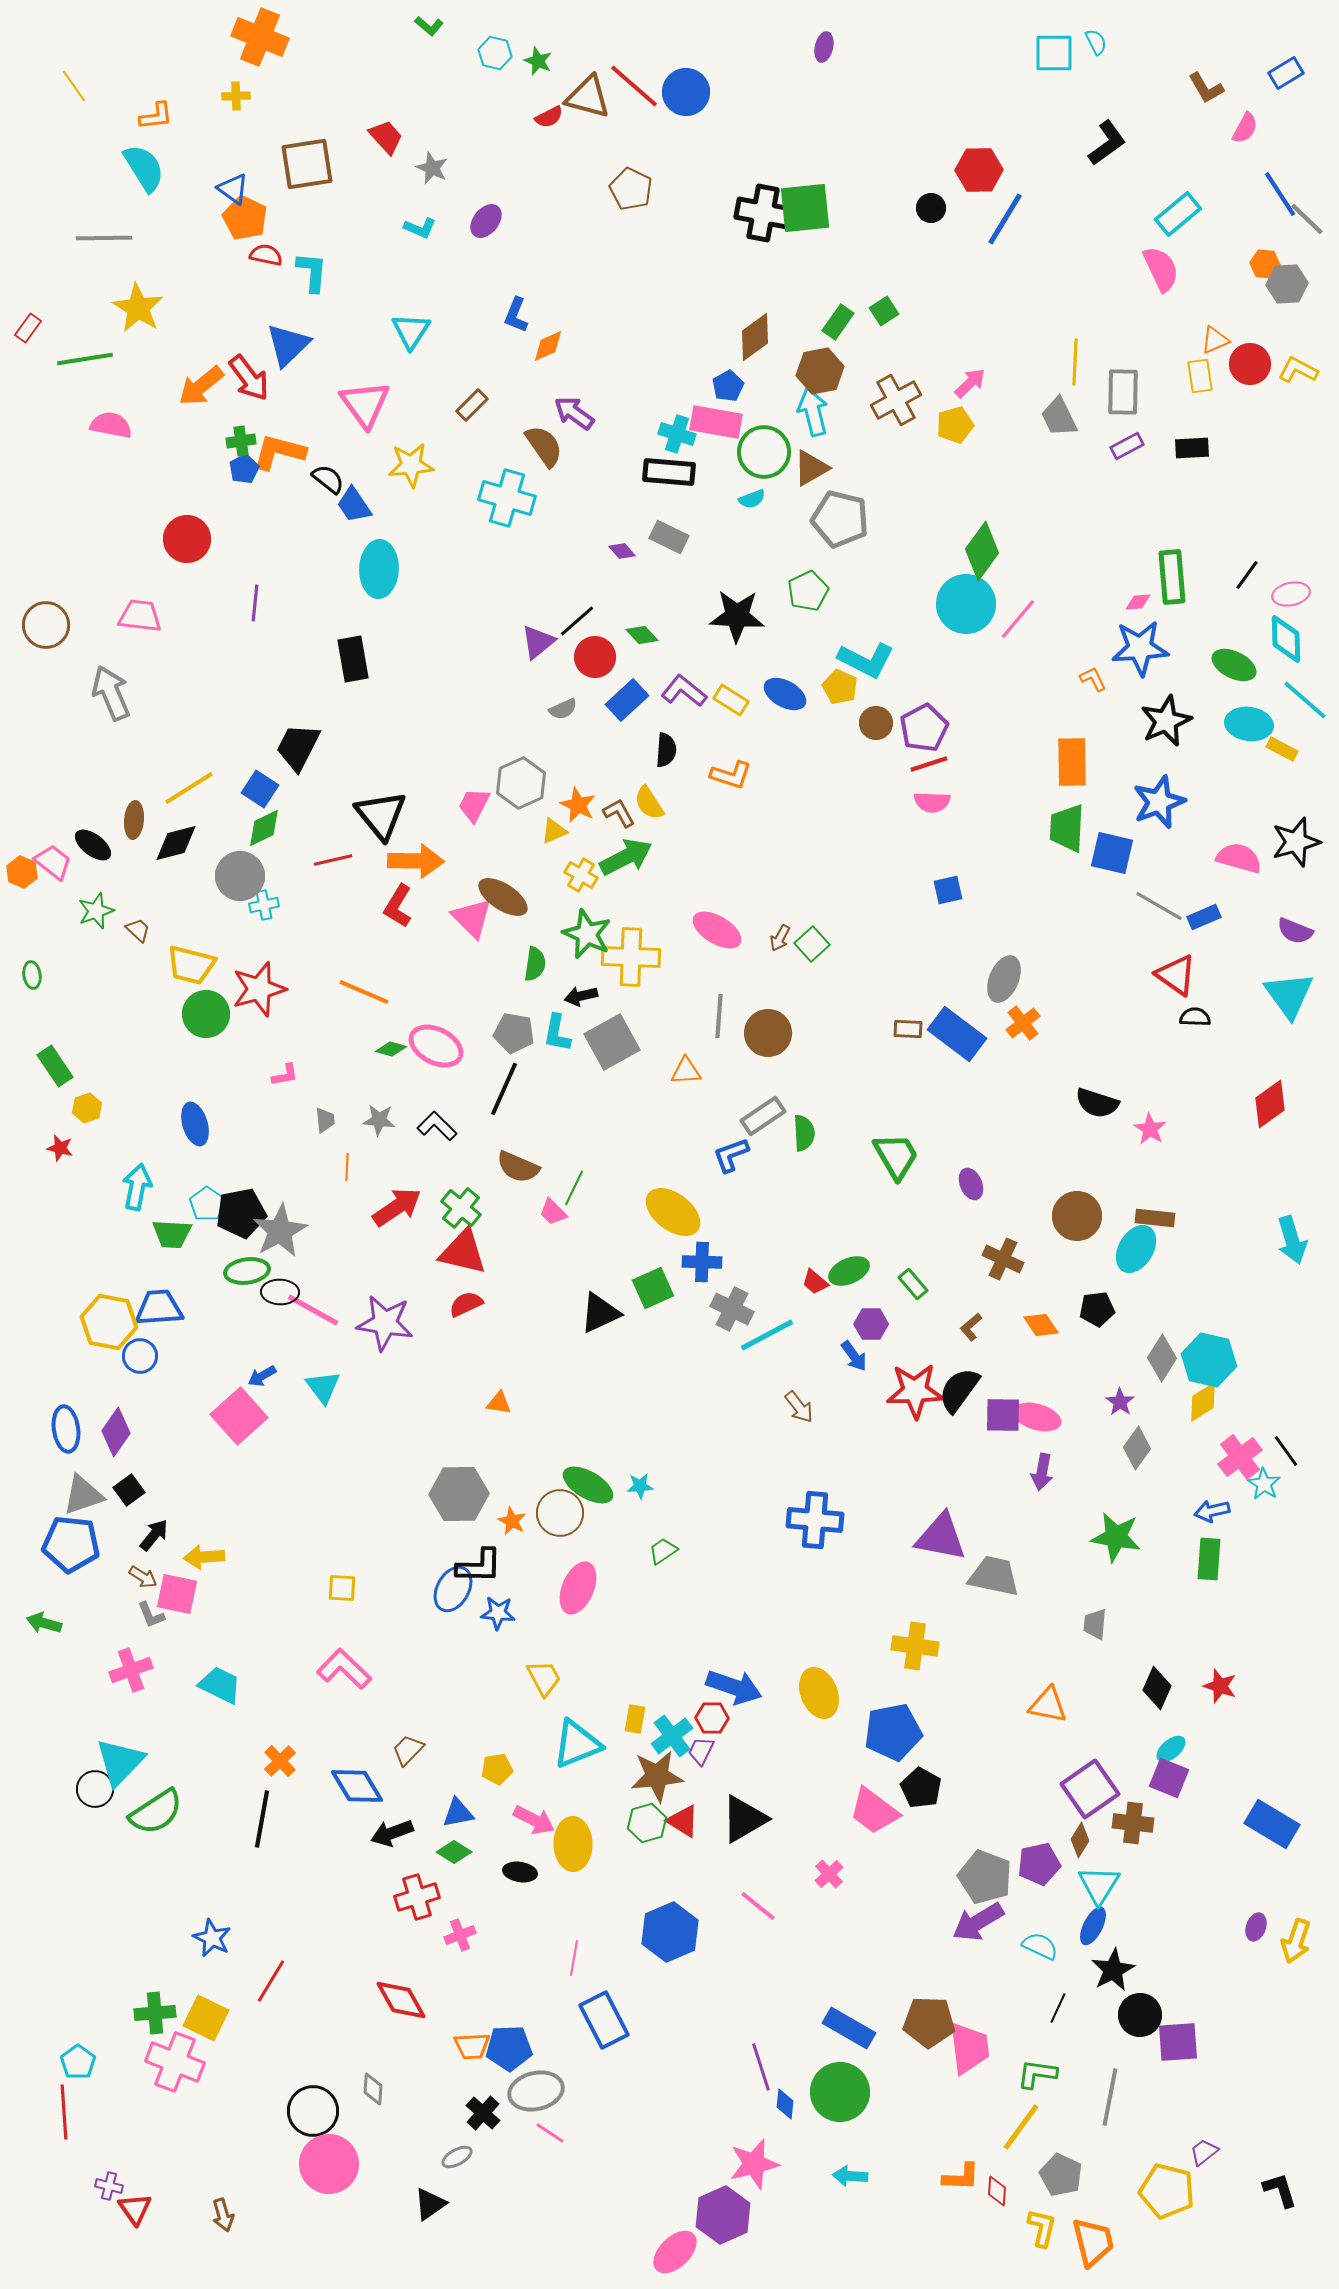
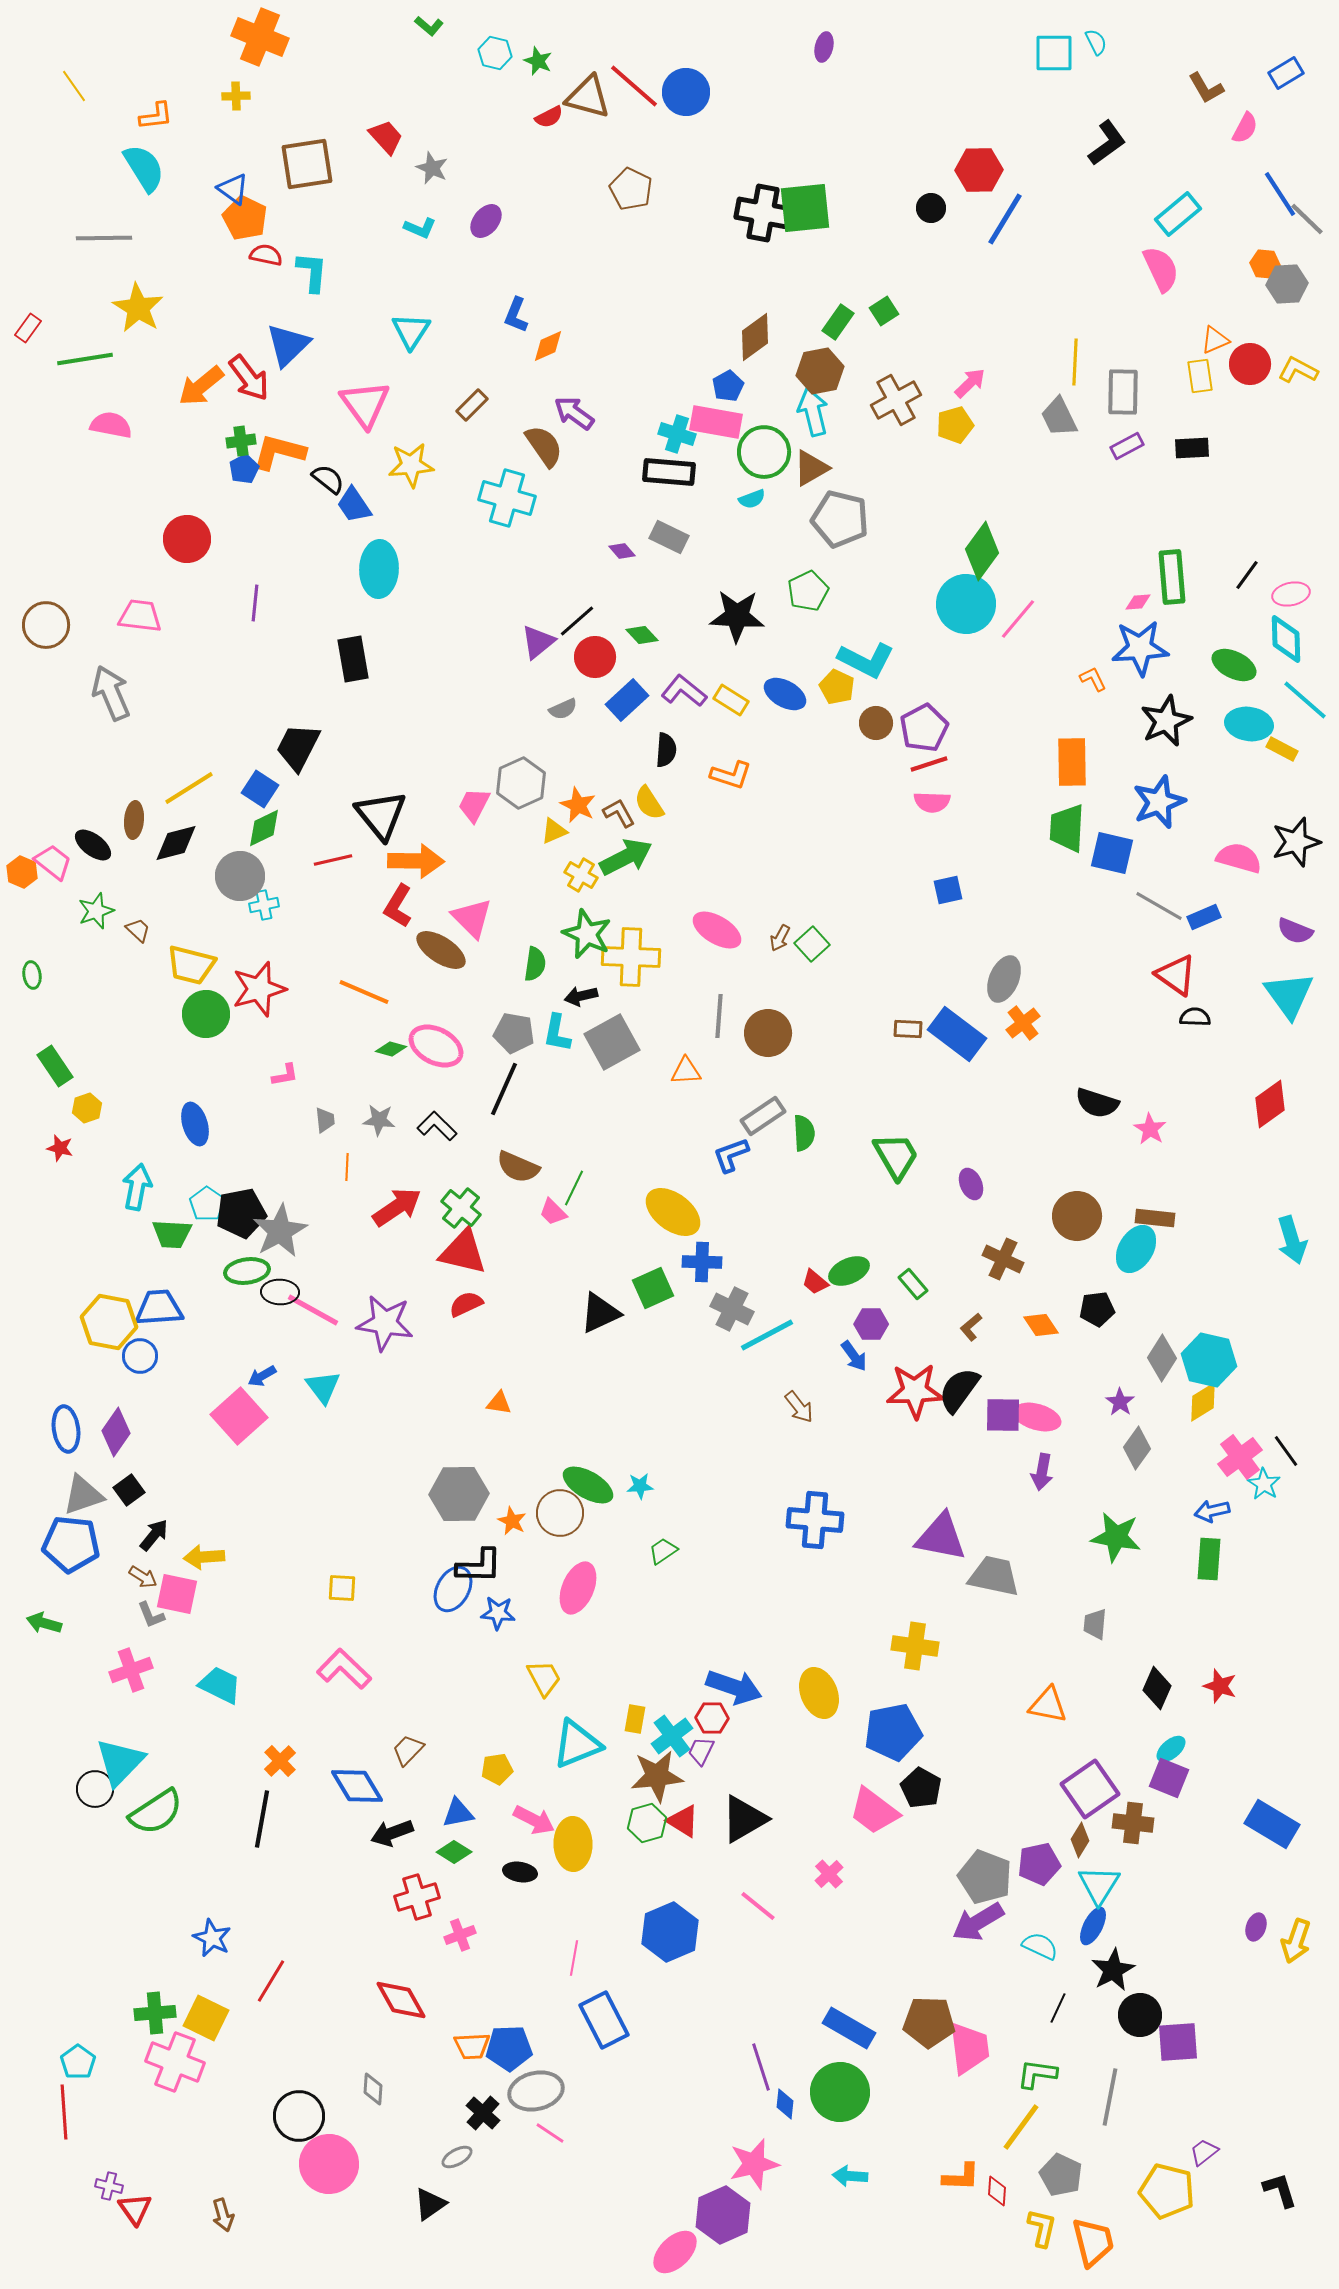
yellow pentagon at (840, 687): moved 3 px left
brown ellipse at (503, 897): moved 62 px left, 53 px down
black circle at (313, 2111): moved 14 px left, 5 px down
